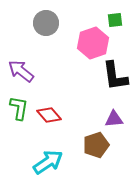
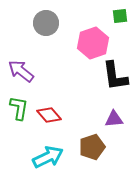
green square: moved 5 px right, 4 px up
brown pentagon: moved 4 px left, 2 px down
cyan arrow: moved 5 px up; rotated 8 degrees clockwise
